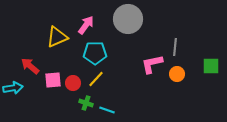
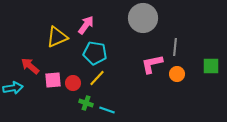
gray circle: moved 15 px right, 1 px up
cyan pentagon: rotated 10 degrees clockwise
yellow line: moved 1 px right, 1 px up
